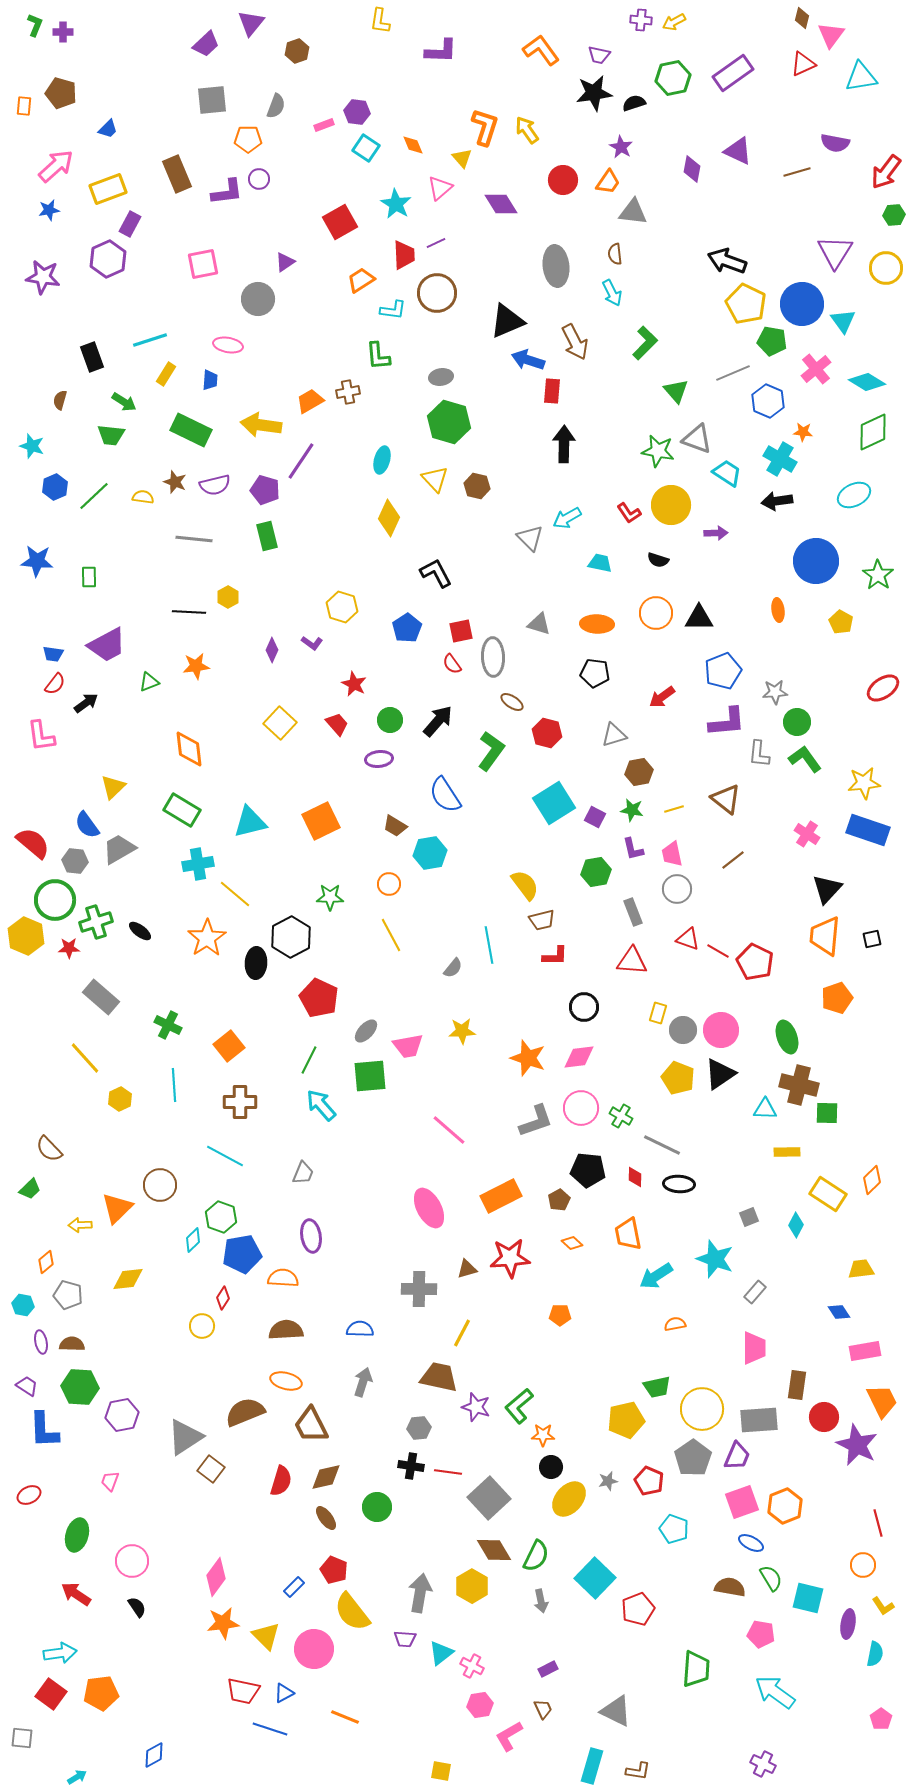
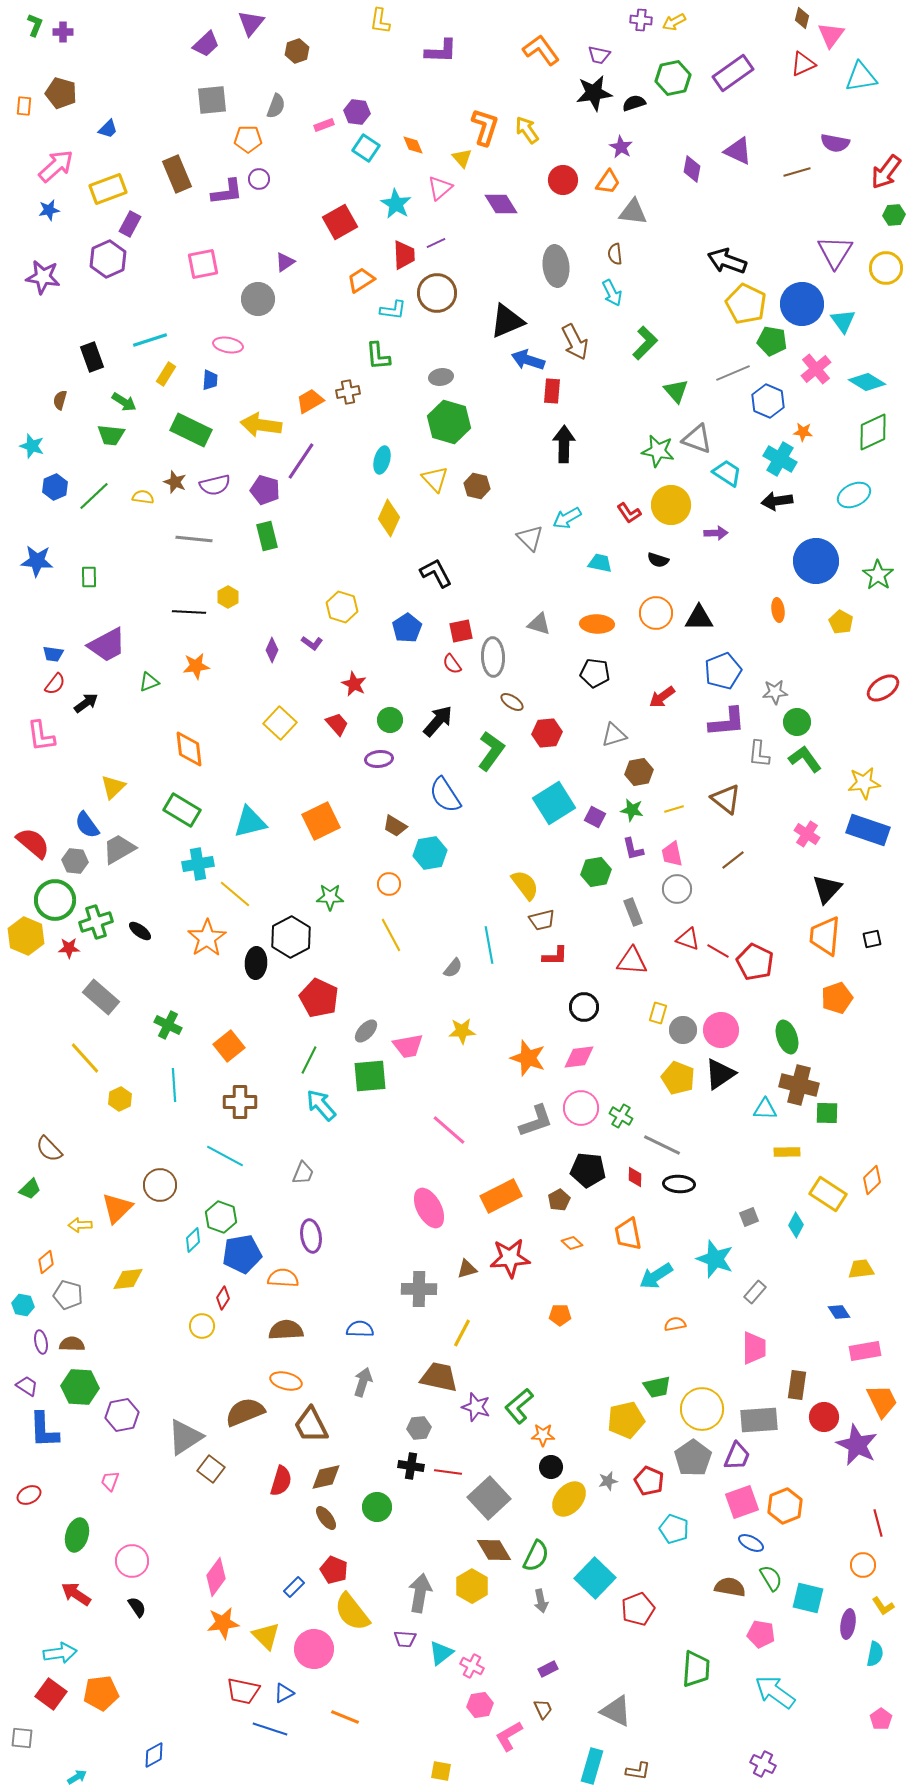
red hexagon at (547, 733): rotated 20 degrees counterclockwise
